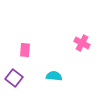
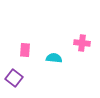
pink cross: rotated 21 degrees counterclockwise
cyan semicircle: moved 18 px up
